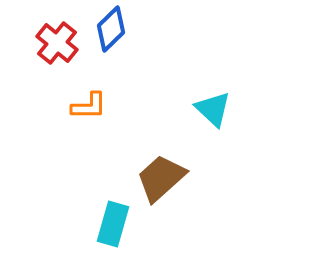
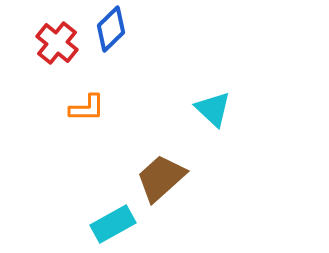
orange L-shape: moved 2 px left, 2 px down
cyan rectangle: rotated 45 degrees clockwise
